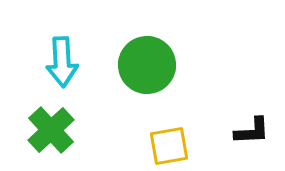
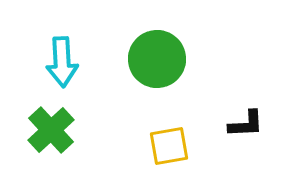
green circle: moved 10 px right, 6 px up
black L-shape: moved 6 px left, 7 px up
